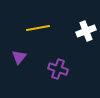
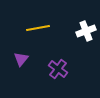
purple triangle: moved 2 px right, 2 px down
purple cross: rotated 18 degrees clockwise
